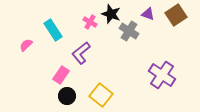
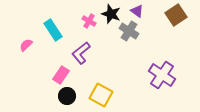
purple triangle: moved 11 px left, 3 px up; rotated 16 degrees clockwise
pink cross: moved 1 px left, 1 px up
yellow square: rotated 10 degrees counterclockwise
